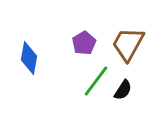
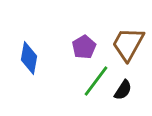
purple pentagon: moved 4 px down
